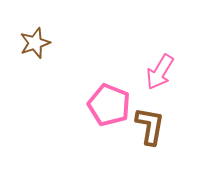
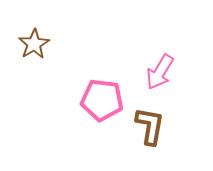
brown star: moved 1 px left, 1 px down; rotated 12 degrees counterclockwise
pink pentagon: moved 7 px left, 5 px up; rotated 15 degrees counterclockwise
